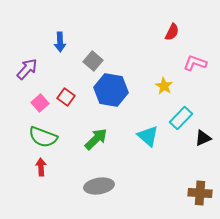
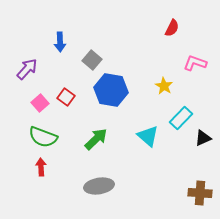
red semicircle: moved 4 px up
gray square: moved 1 px left, 1 px up
